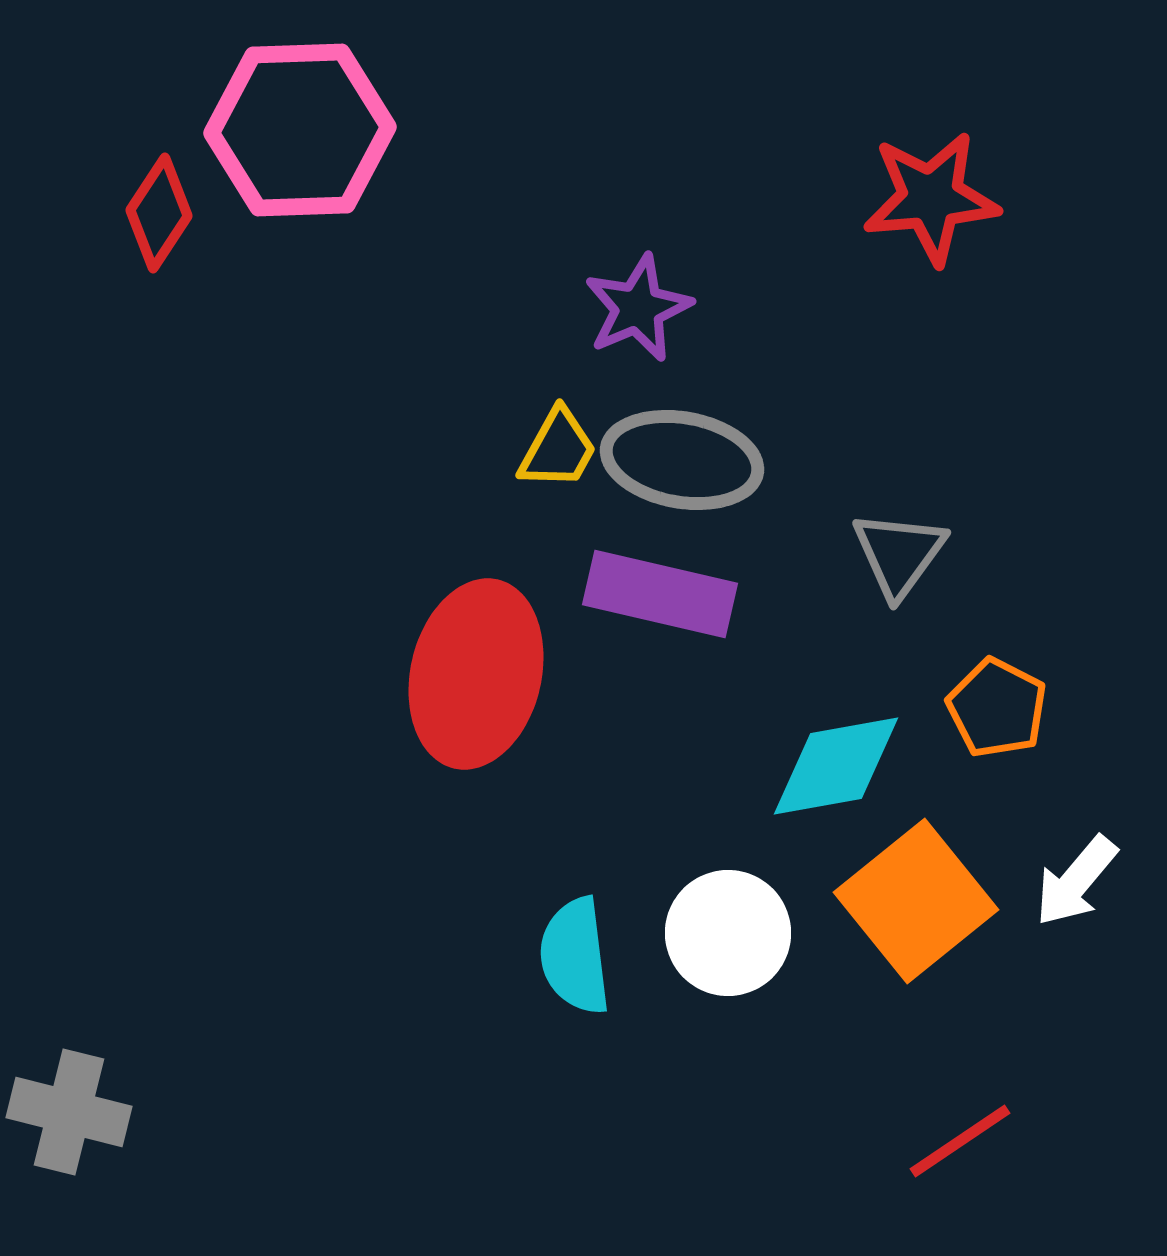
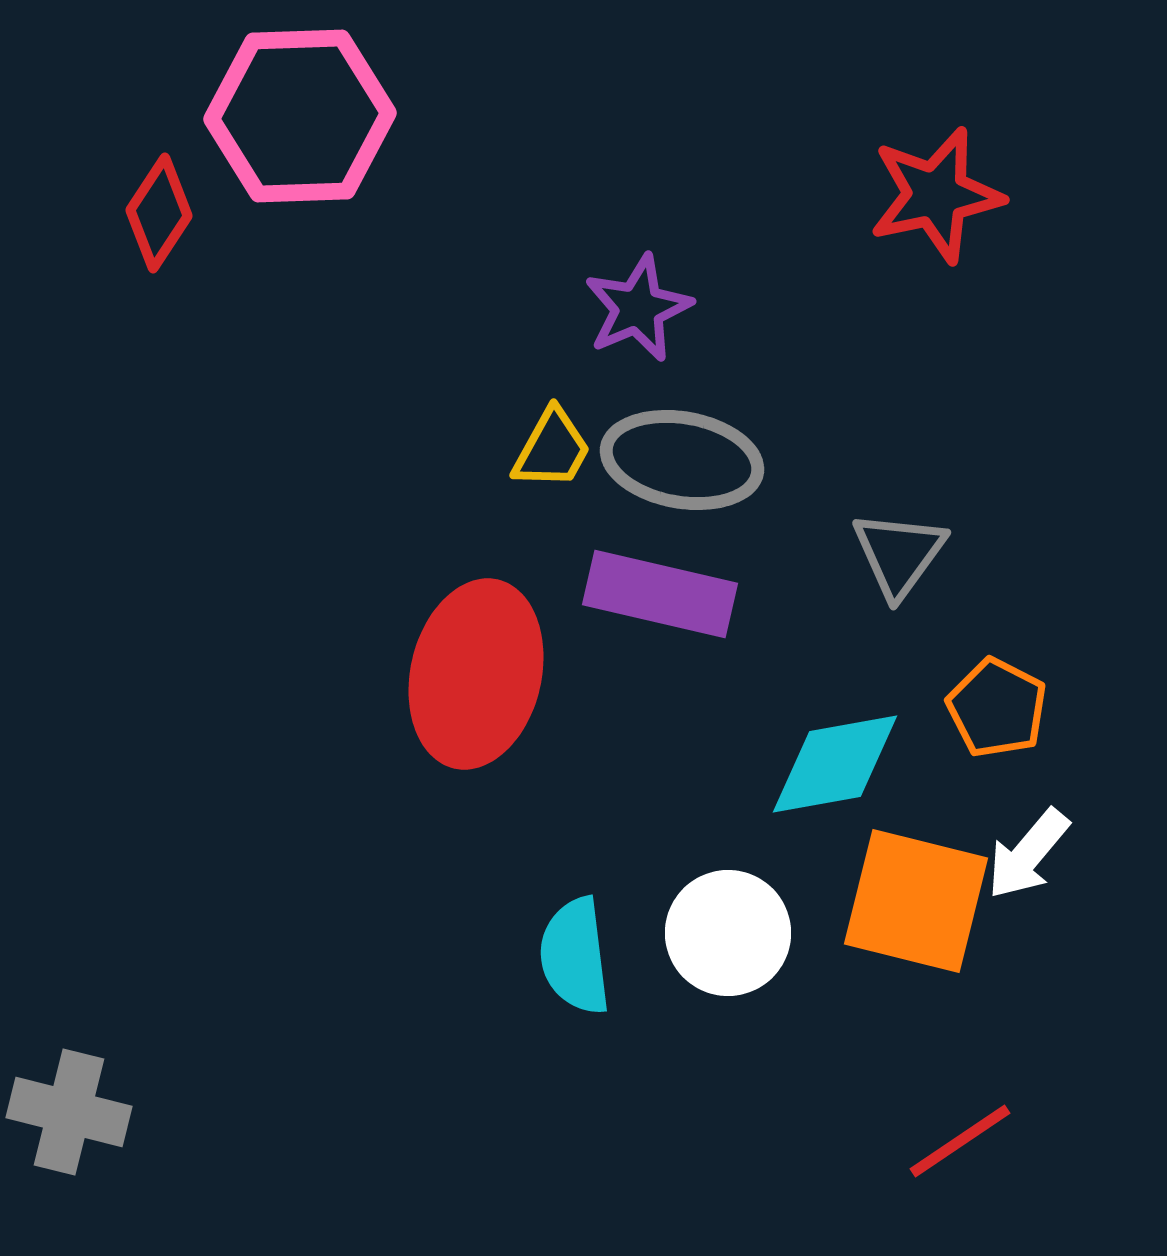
pink hexagon: moved 14 px up
red star: moved 5 px right, 3 px up; rotated 7 degrees counterclockwise
yellow trapezoid: moved 6 px left
cyan diamond: moved 1 px left, 2 px up
white arrow: moved 48 px left, 27 px up
orange square: rotated 37 degrees counterclockwise
